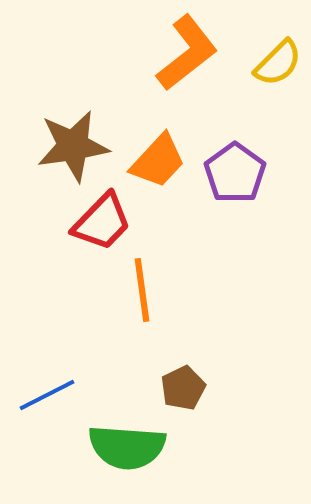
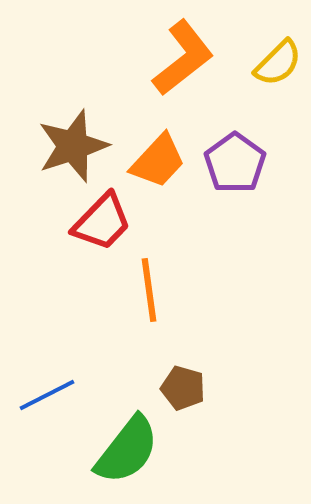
orange L-shape: moved 4 px left, 5 px down
brown star: rotated 10 degrees counterclockwise
purple pentagon: moved 10 px up
orange line: moved 7 px right
brown pentagon: rotated 30 degrees counterclockwise
green semicircle: moved 3 px down; rotated 56 degrees counterclockwise
